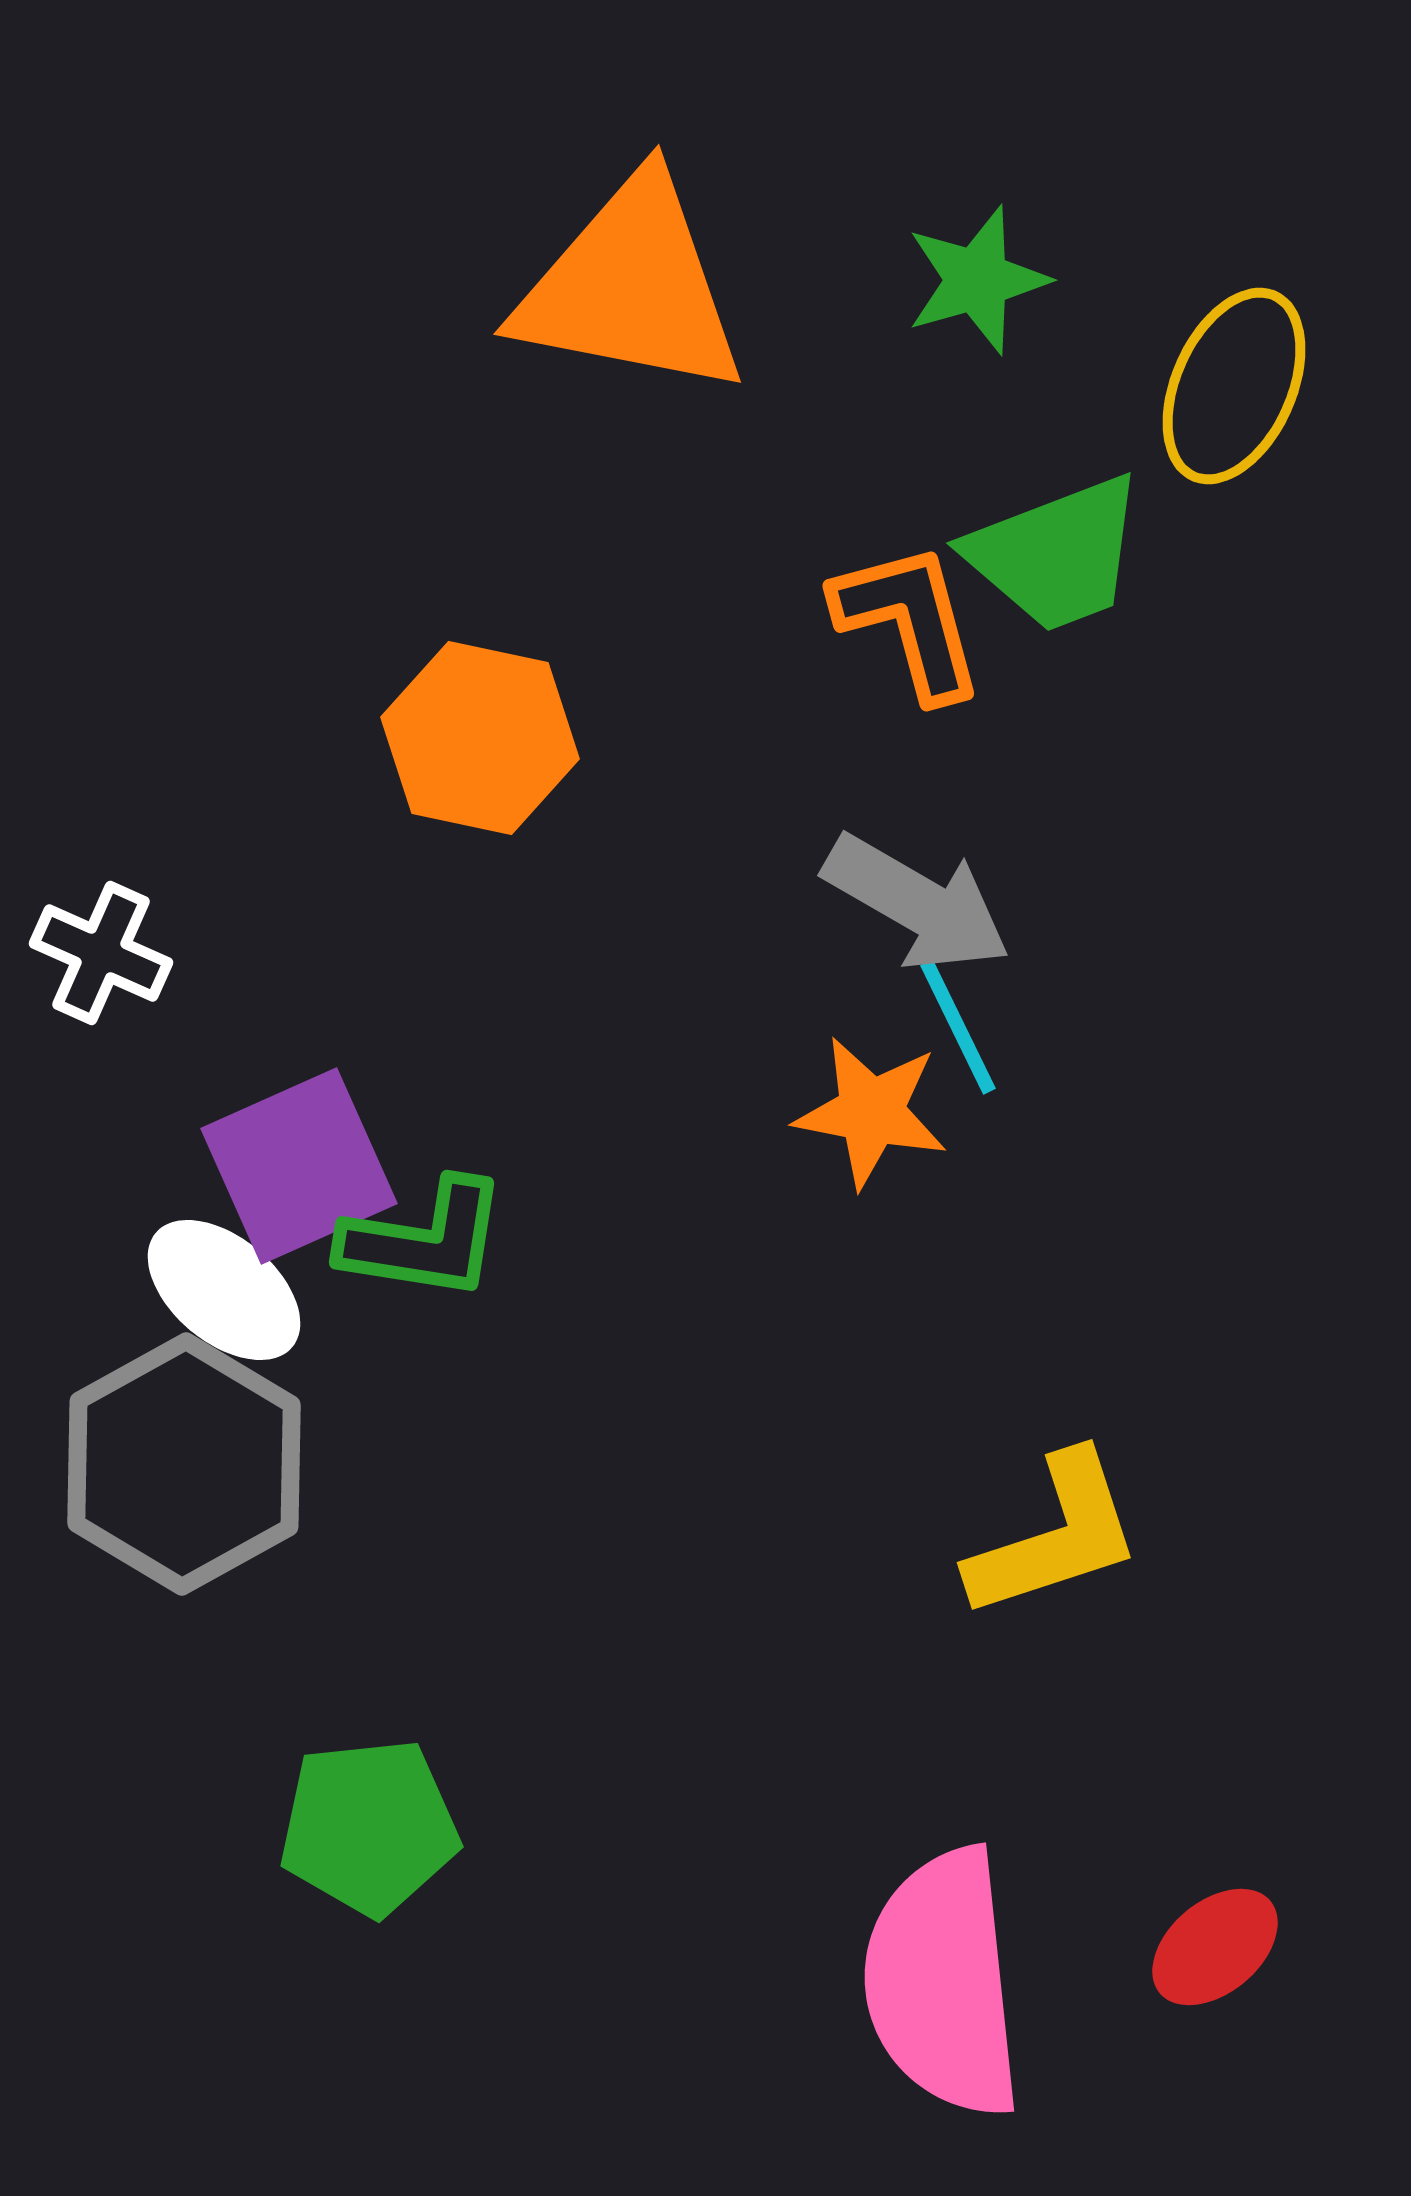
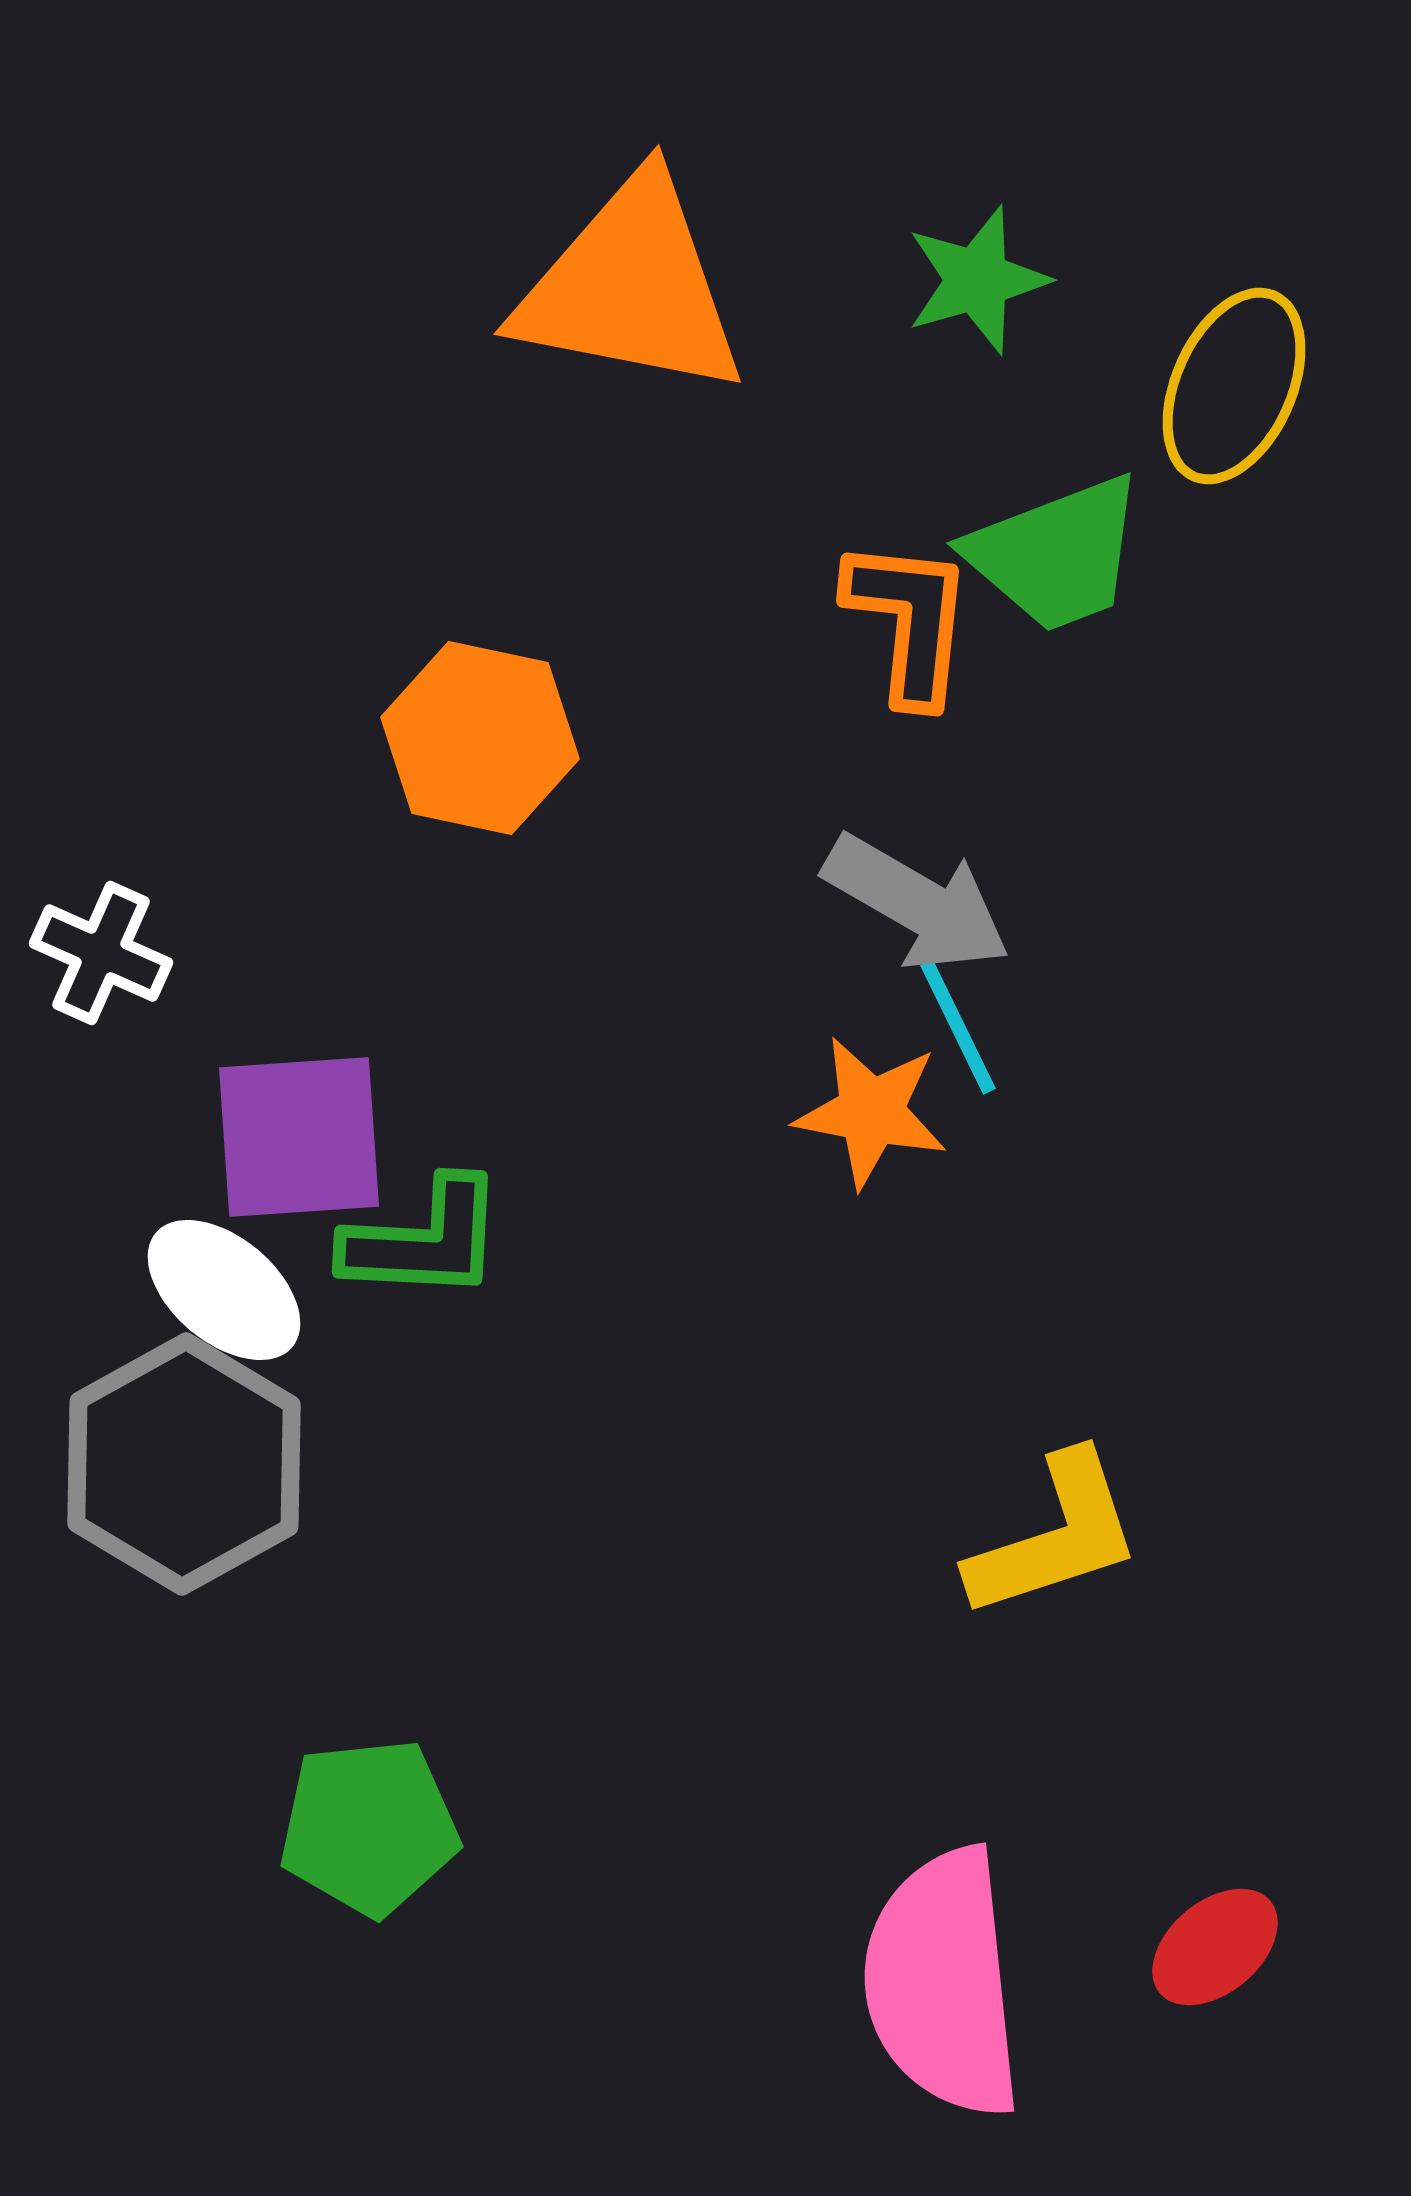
orange L-shape: rotated 21 degrees clockwise
purple square: moved 29 px up; rotated 20 degrees clockwise
green L-shape: rotated 6 degrees counterclockwise
